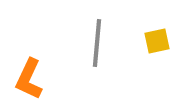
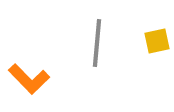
orange L-shape: rotated 69 degrees counterclockwise
